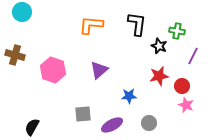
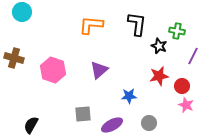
brown cross: moved 1 px left, 3 px down
black semicircle: moved 1 px left, 2 px up
